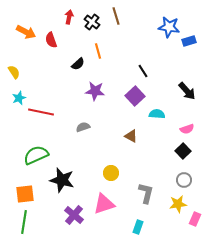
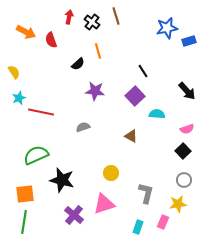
blue star: moved 2 px left, 1 px down; rotated 20 degrees counterclockwise
pink rectangle: moved 32 px left, 3 px down
